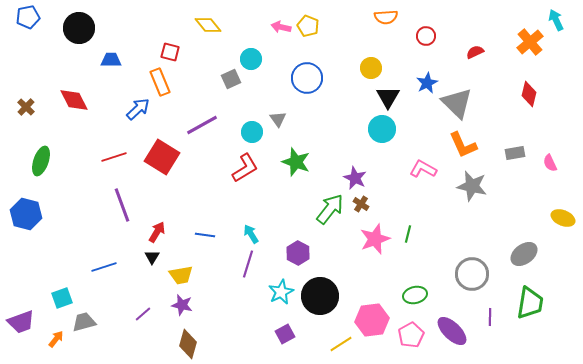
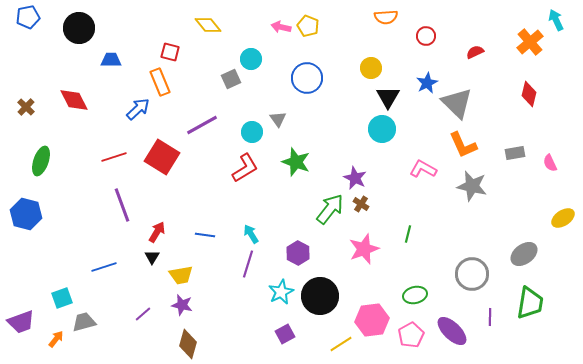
yellow ellipse at (563, 218): rotated 55 degrees counterclockwise
pink star at (375, 239): moved 11 px left, 10 px down
